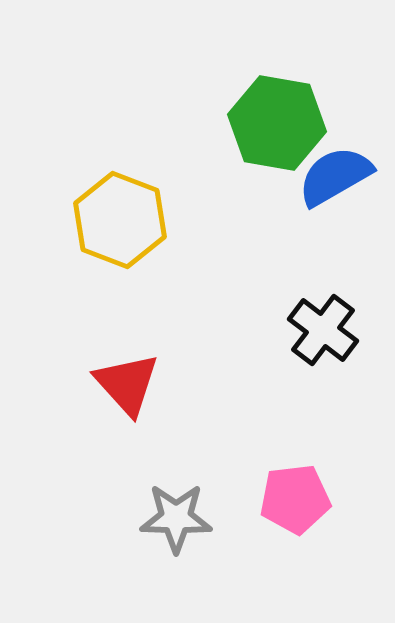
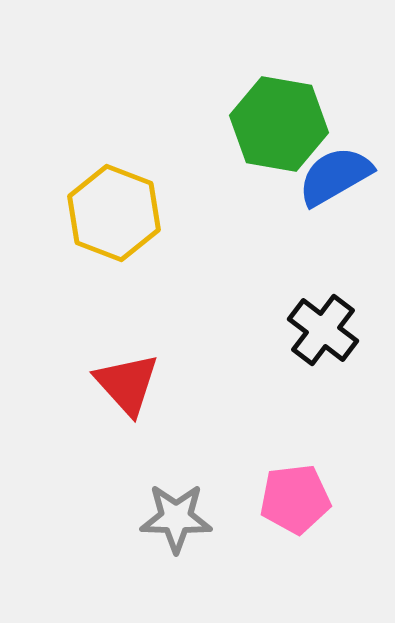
green hexagon: moved 2 px right, 1 px down
yellow hexagon: moved 6 px left, 7 px up
